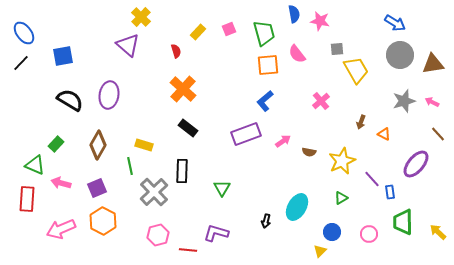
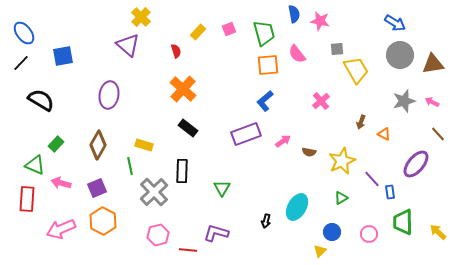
black semicircle at (70, 100): moved 29 px left
